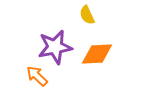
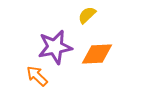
yellow semicircle: rotated 72 degrees clockwise
